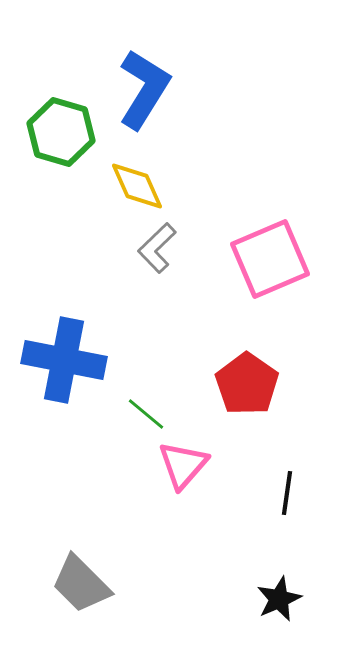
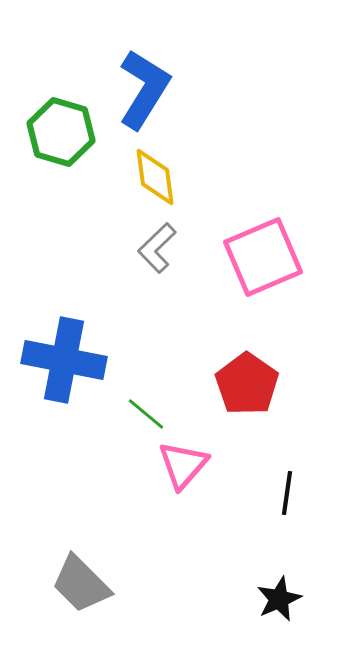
yellow diamond: moved 18 px right, 9 px up; rotated 16 degrees clockwise
pink square: moved 7 px left, 2 px up
